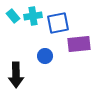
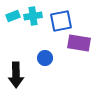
cyan rectangle: rotated 72 degrees counterclockwise
blue square: moved 3 px right, 2 px up
purple rectangle: moved 1 px up; rotated 15 degrees clockwise
blue circle: moved 2 px down
